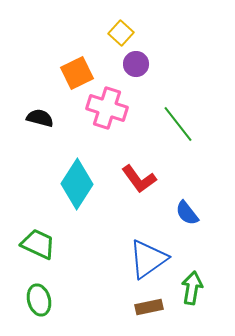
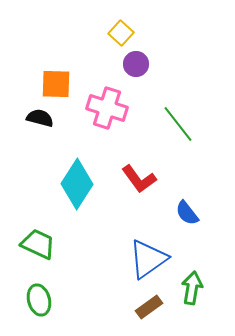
orange square: moved 21 px left, 11 px down; rotated 28 degrees clockwise
brown rectangle: rotated 24 degrees counterclockwise
